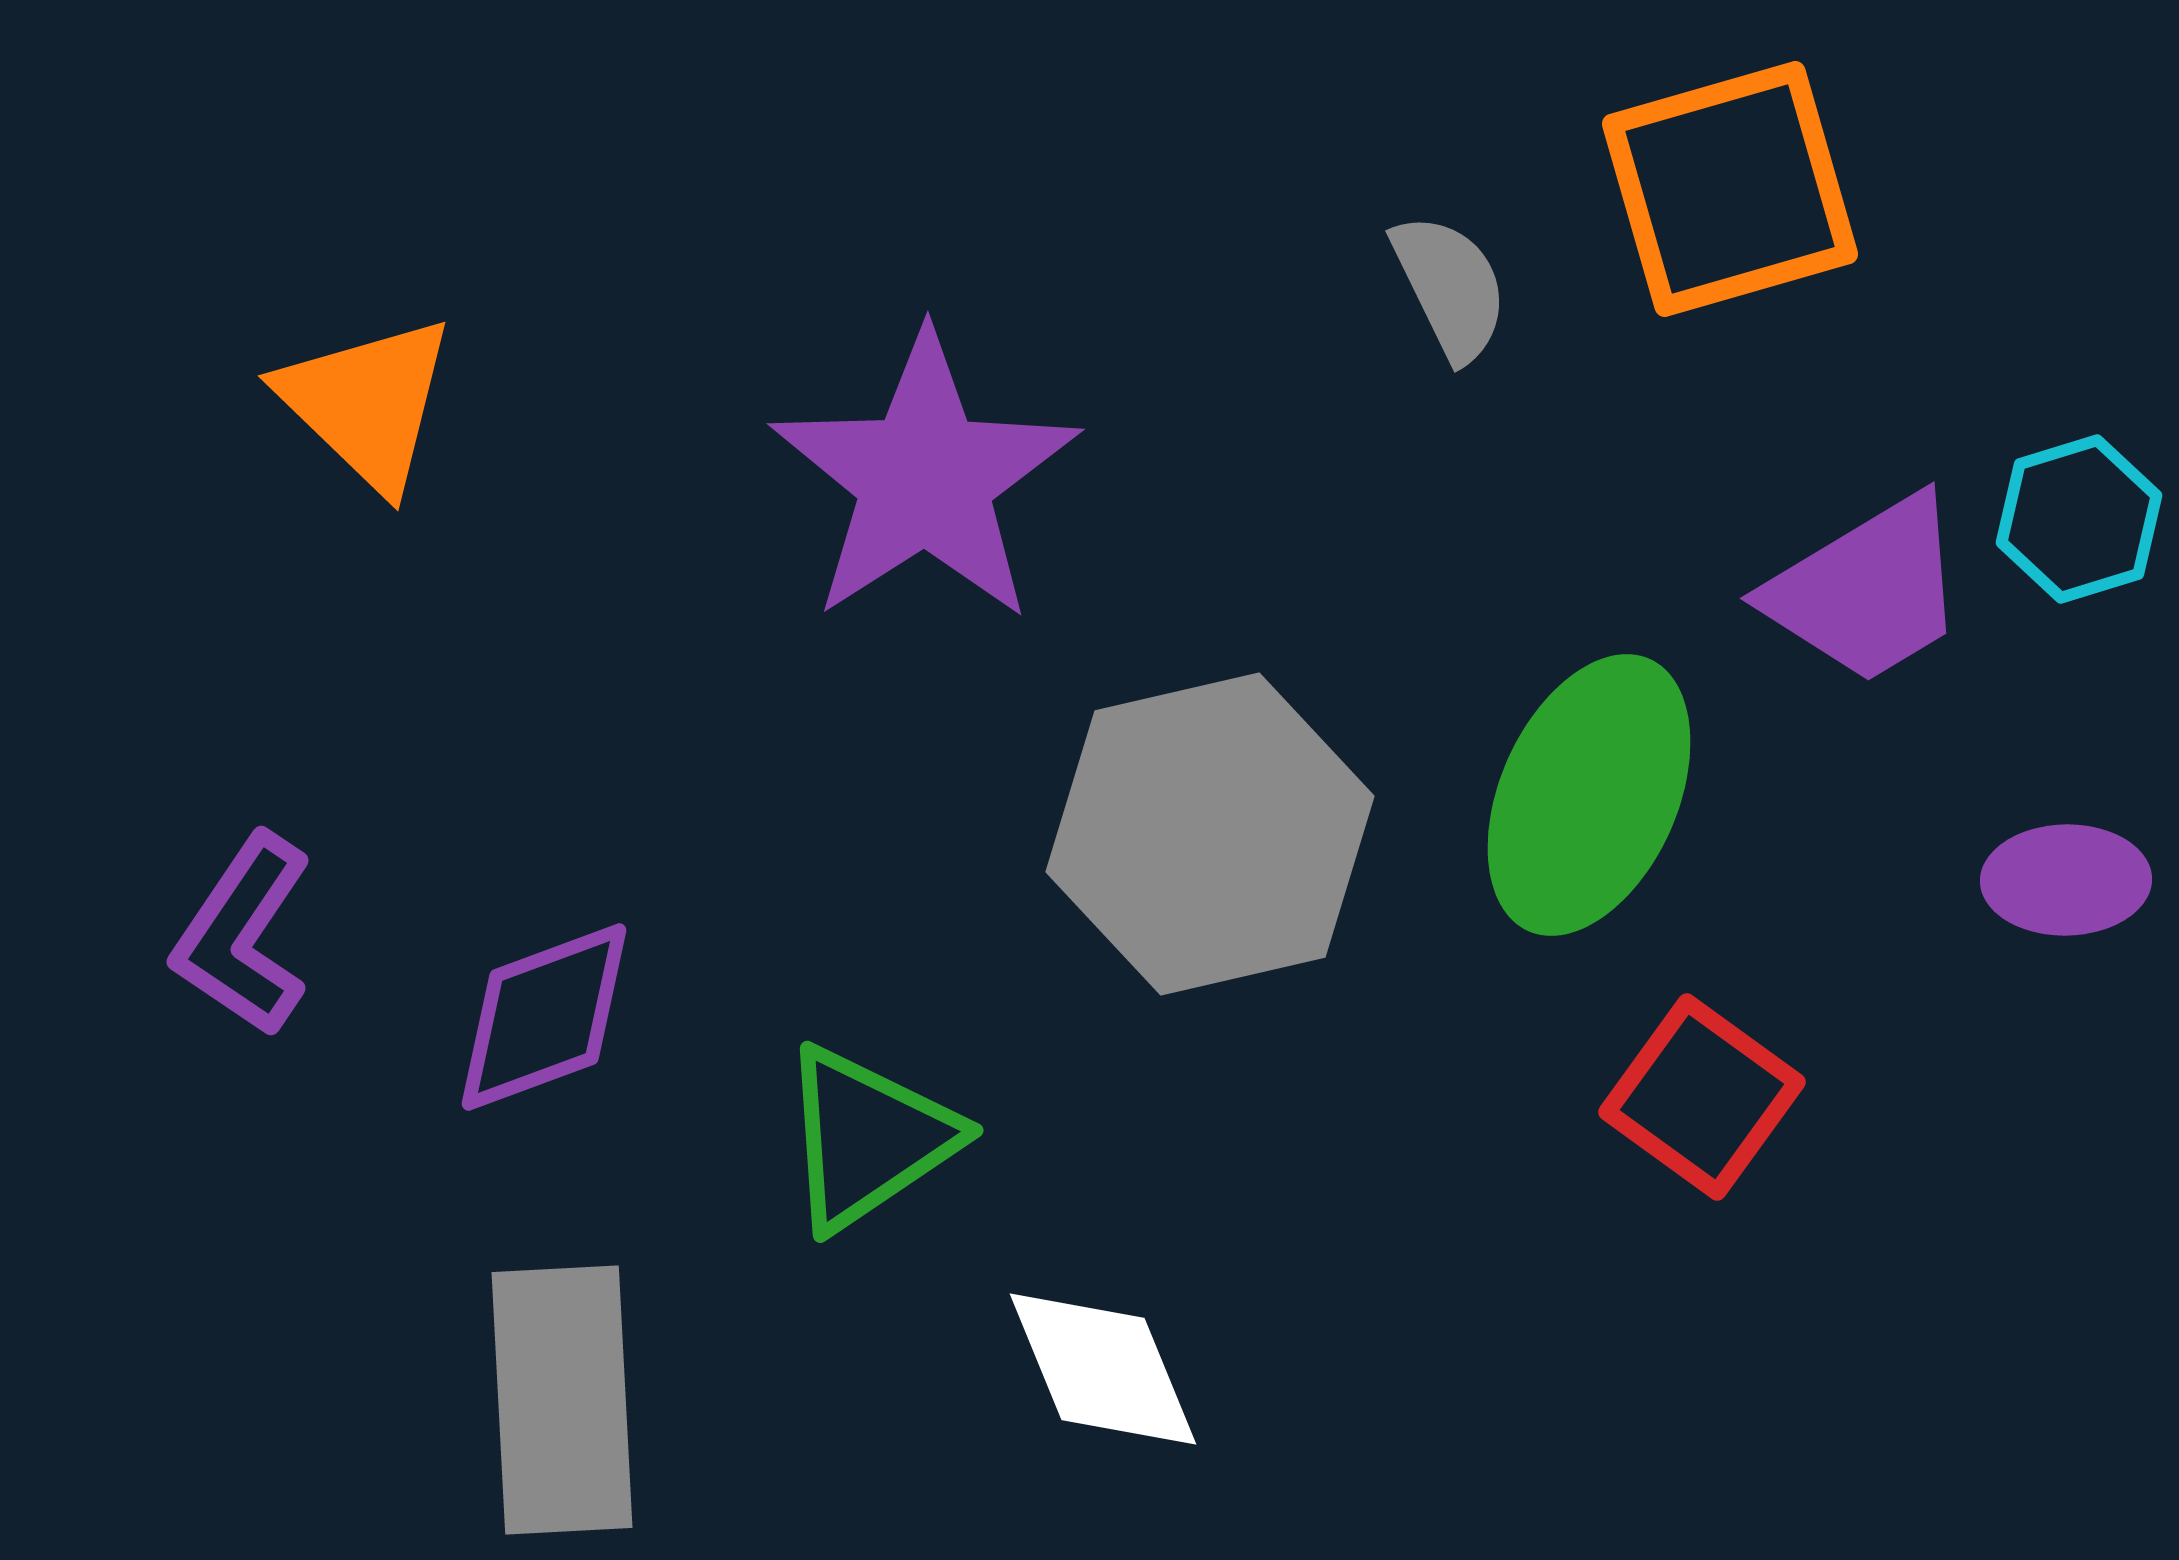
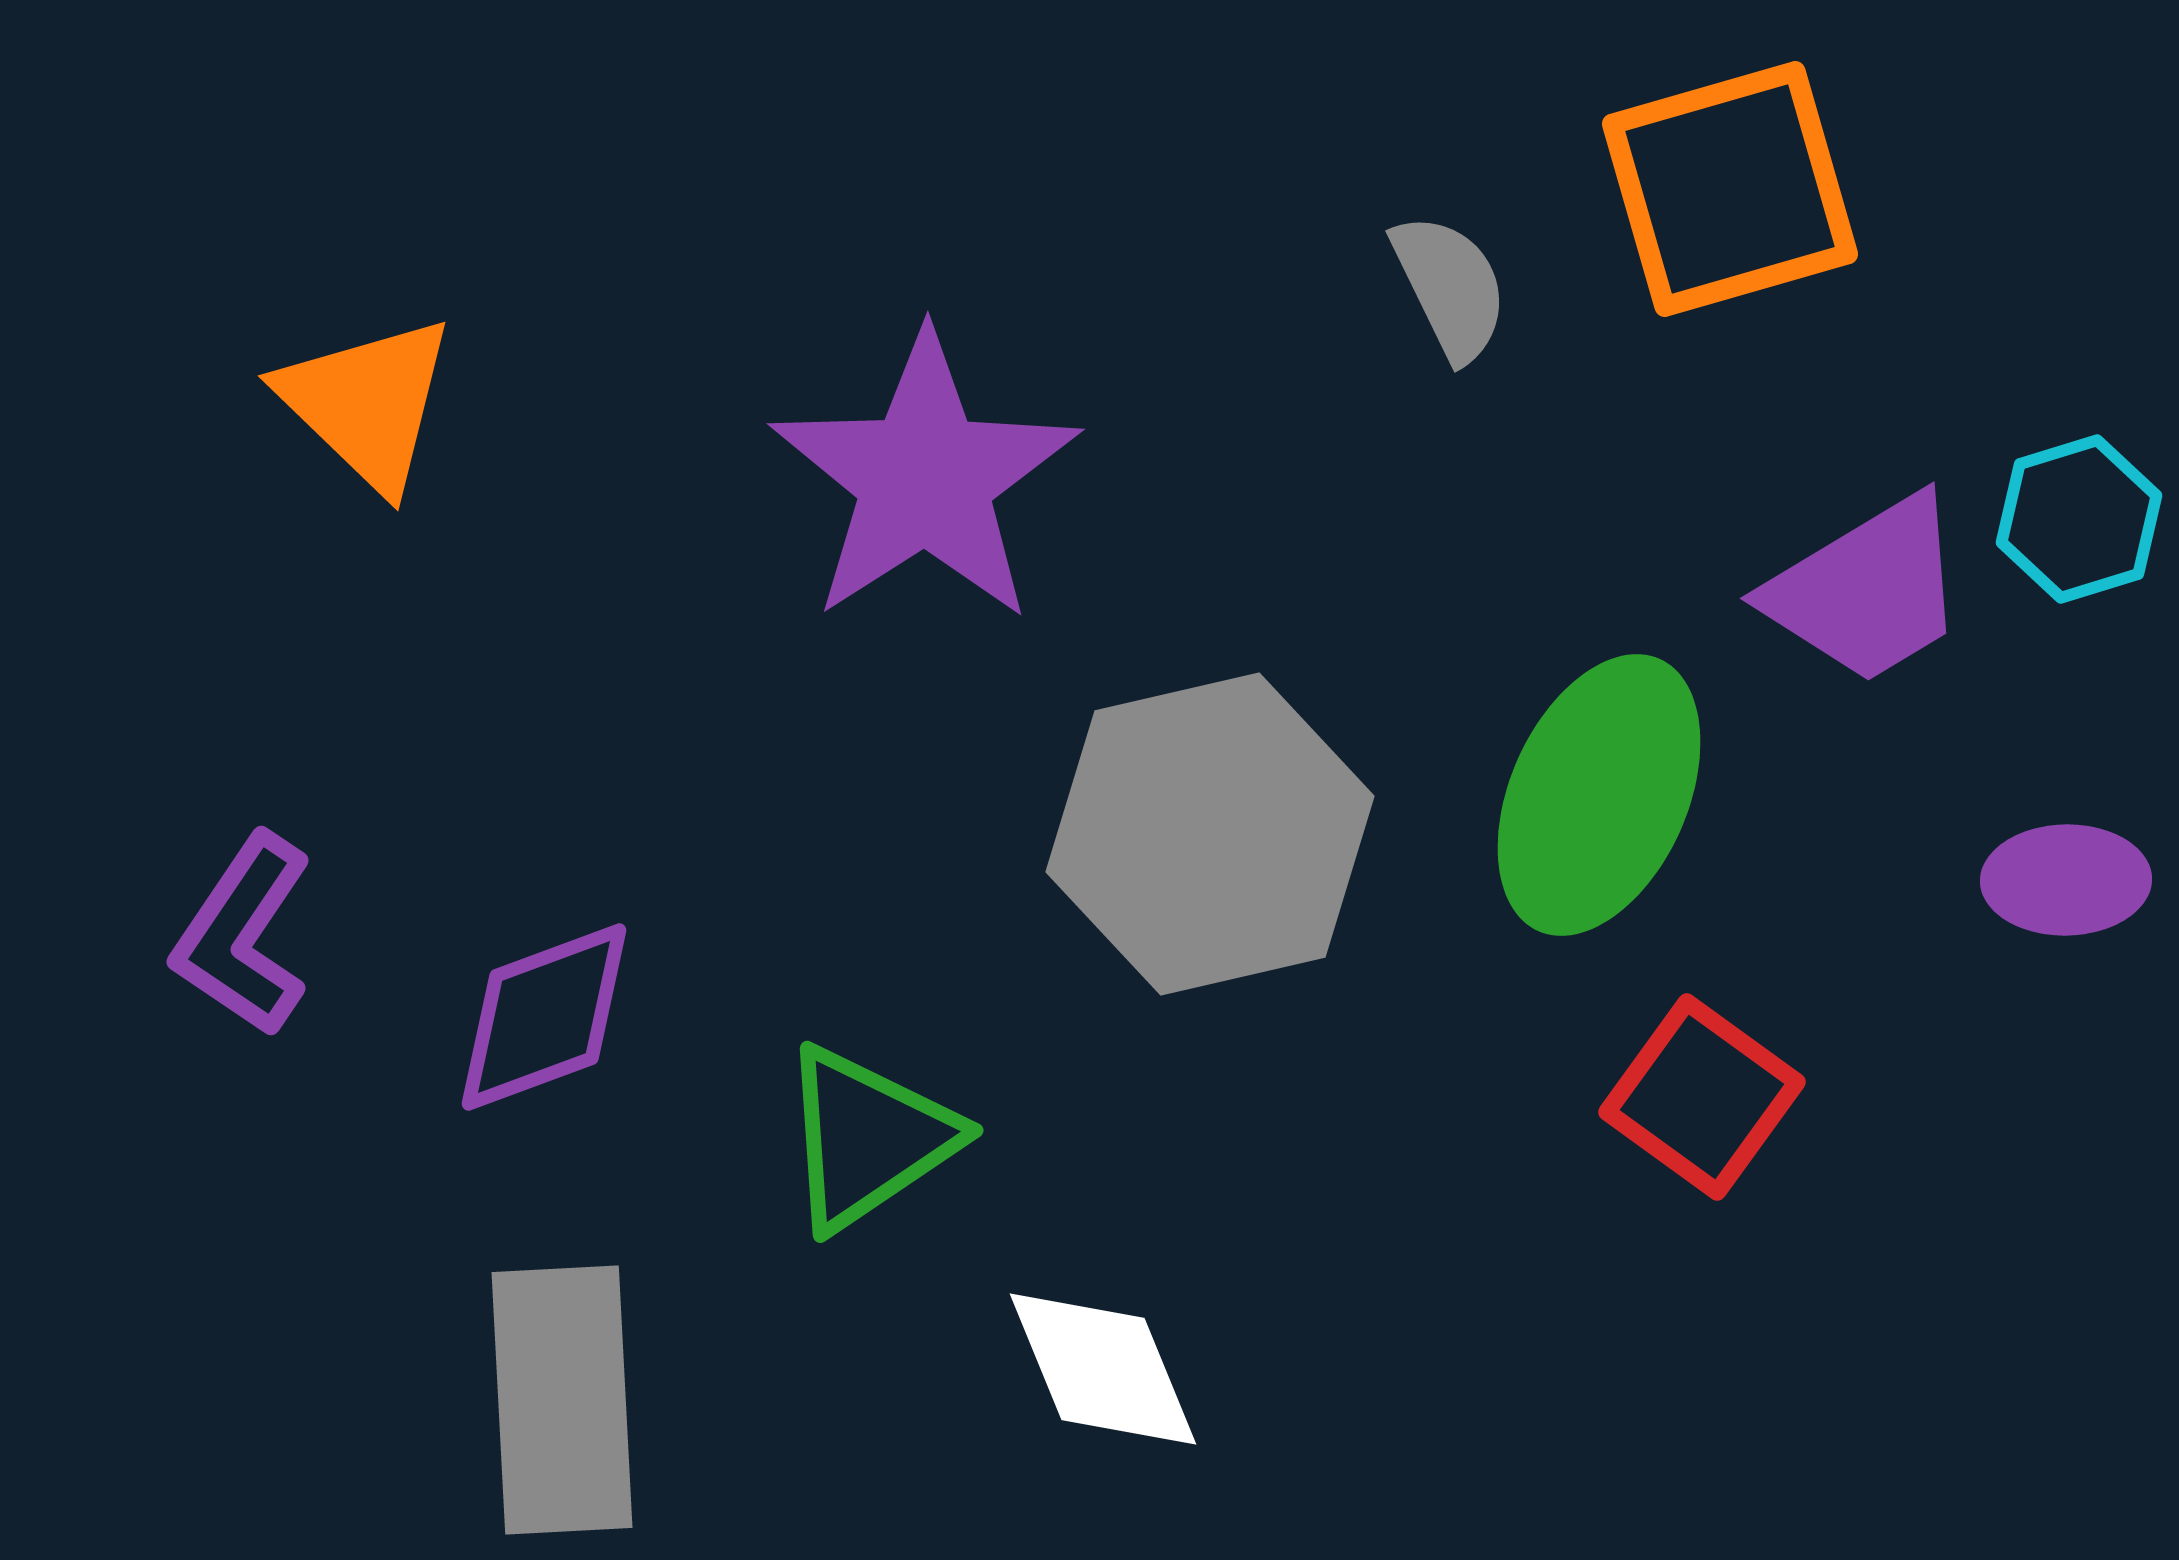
green ellipse: moved 10 px right
